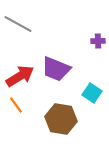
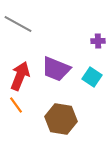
red arrow: rotated 36 degrees counterclockwise
cyan square: moved 16 px up
